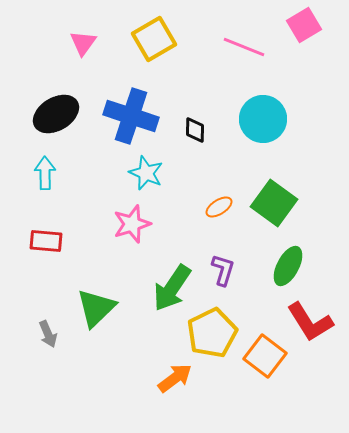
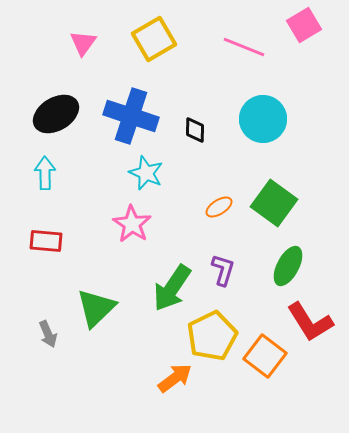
pink star: rotated 21 degrees counterclockwise
yellow pentagon: moved 3 px down
